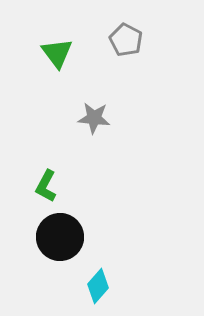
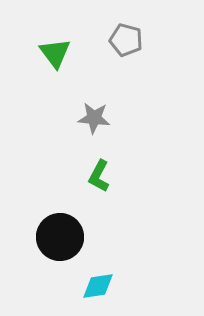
gray pentagon: rotated 12 degrees counterclockwise
green triangle: moved 2 px left
green L-shape: moved 53 px right, 10 px up
cyan diamond: rotated 40 degrees clockwise
